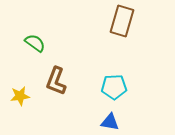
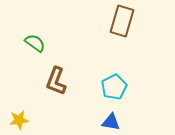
cyan pentagon: rotated 25 degrees counterclockwise
yellow star: moved 1 px left, 24 px down
blue triangle: moved 1 px right
